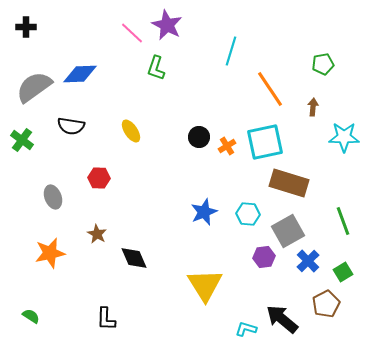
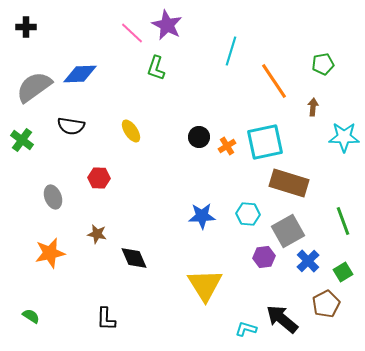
orange line: moved 4 px right, 8 px up
blue star: moved 2 px left, 4 px down; rotated 20 degrees clockwise
brown star: rotated 18 degrees counterclockwise
